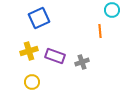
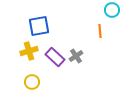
blue square: moved 8 px down; rotated 15 degrees clockwise
purple rectangle: moved 1 px down; rotated 24 degrees clockwise
gray cross: moved 6 px left, 6 px up; rotated 16 degrees counterclockwise
